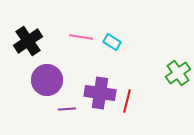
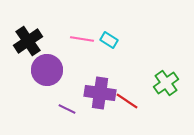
pink line: moved 1 px right, 2 px down
cyan rectangle: moved 3 px left, 2 px up
green cross: moved 12 px left, 10 px down
purple circle: moved 10 px up
red line: rotated 70 degrees counterclockwise
purple line: rotated 30 degrees clockwise
